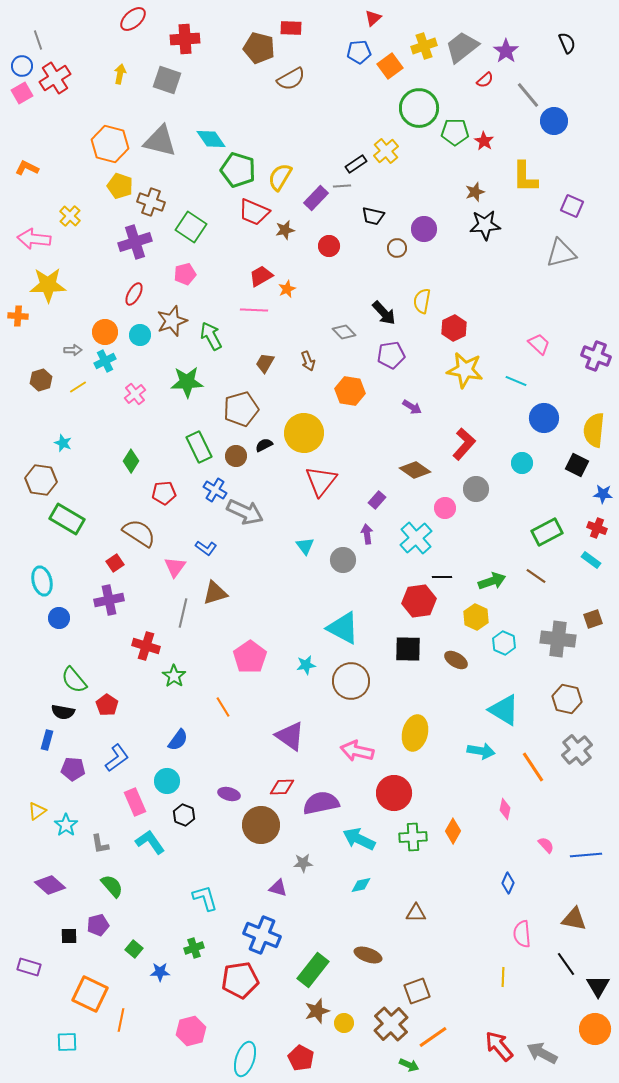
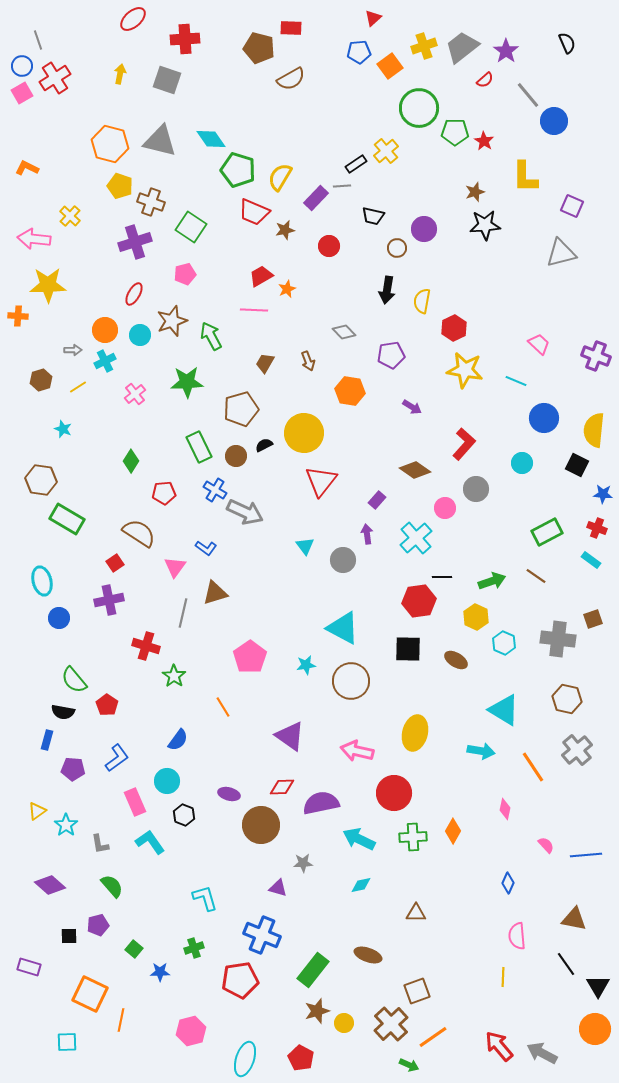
black arrow at (384, 313): moved 3 px right, 23 px up; rotated 52 degrees clockwise
orange circle at (105, 332): moved 2 px up
cyan star at (63, 443): moved 14 px up
pink semicircle at (522, 934): moved 5 px left, 2 px down
